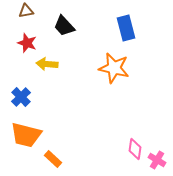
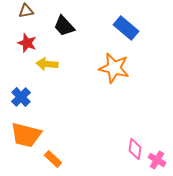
blue rectangle: rotated 35 degrees counterclockwise
